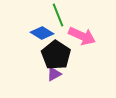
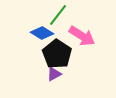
green line: rotated 60 degrees clockwise
pink arrow: rotated 8 degrees clockwise
black pentagon: moved 1 px right, 1 px up
